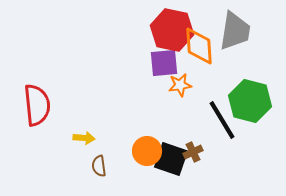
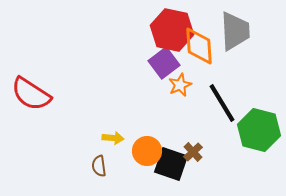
gray trapezoid: rotated 12 degrees counterclockwise
purple square: rotated 32 degrees counterclockwise
orange star: rotated 15 degrees counterclockwise
green hexagon: moved 9 px right, 29 px down
red semicircle: moved 6 px left, 11 px up; rotated 129 degrees clockwise
black line: moved 17 px up
yellow arrow: moved 29 px right
brown cross: rotated 18 degrees counterclockwise
black square: moved 5 px down
